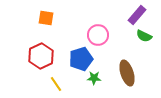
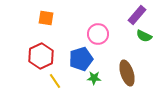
pink circle: moved 1 px up
yellow line: moved 1 px left, 3 px up
